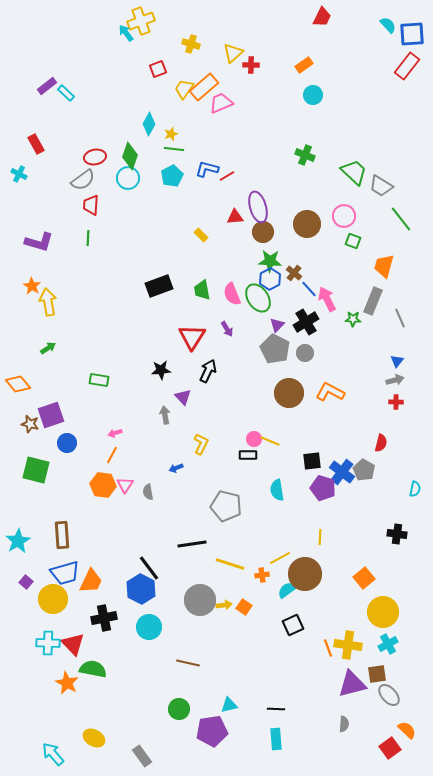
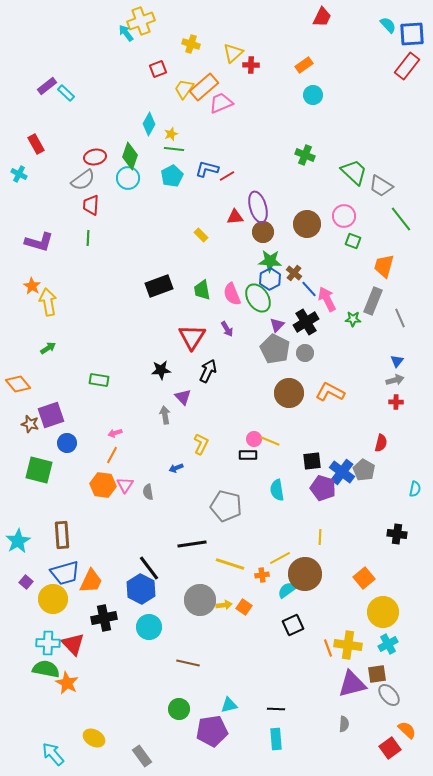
green square at (36, 470): moved 3 px right
green semicircle at (93, 669): moved 47 px left
